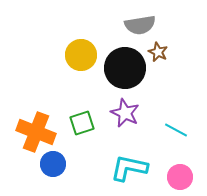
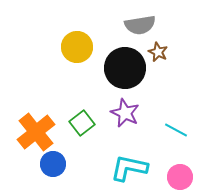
yellow circle: moved 4 px left, 8 px up
green square: rotated 20 degrees counterclockwise
orange cross: rotated 30 degrees clockwise
